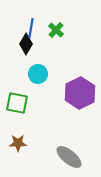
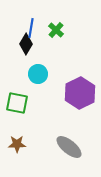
brown star: moved 1 px left, 1 px down
gray ellipse: moved 10 px up
